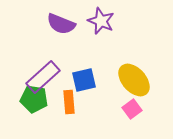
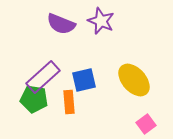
pink square: moved 14 px right, 15 px down
